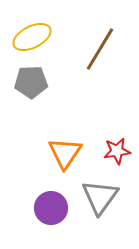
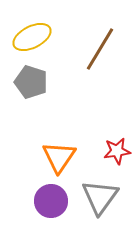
gray pentagon: rotated 20 degrees clockwise
orange triangle: moved 6 px left, 4 px down
purple circle: moved 7 px up
